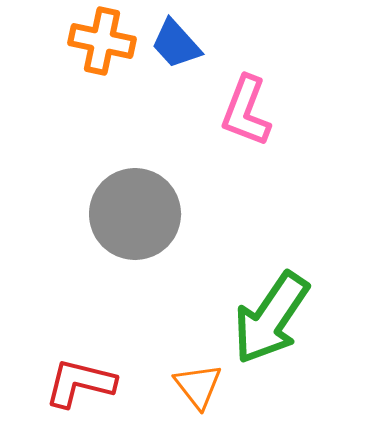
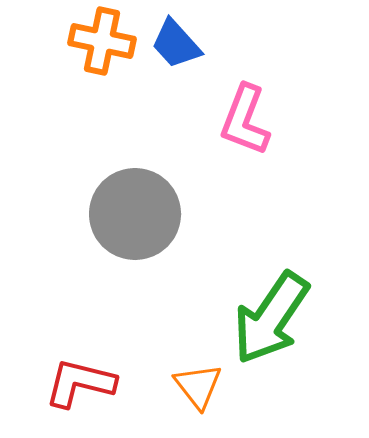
pink L-shape: moved 1 px left, 9 px down
